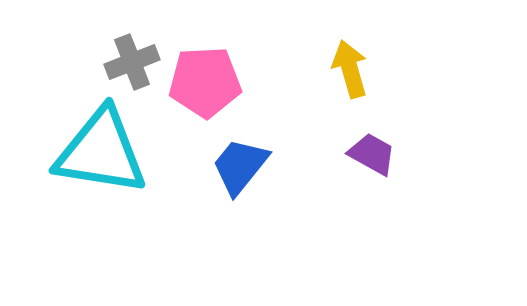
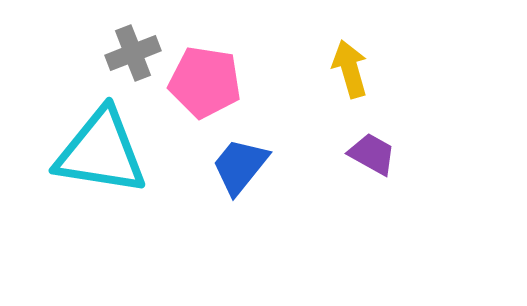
gray cross: moved 1 px right, 9 px up
pink pentagon: rotated 12 degrees clockwise
